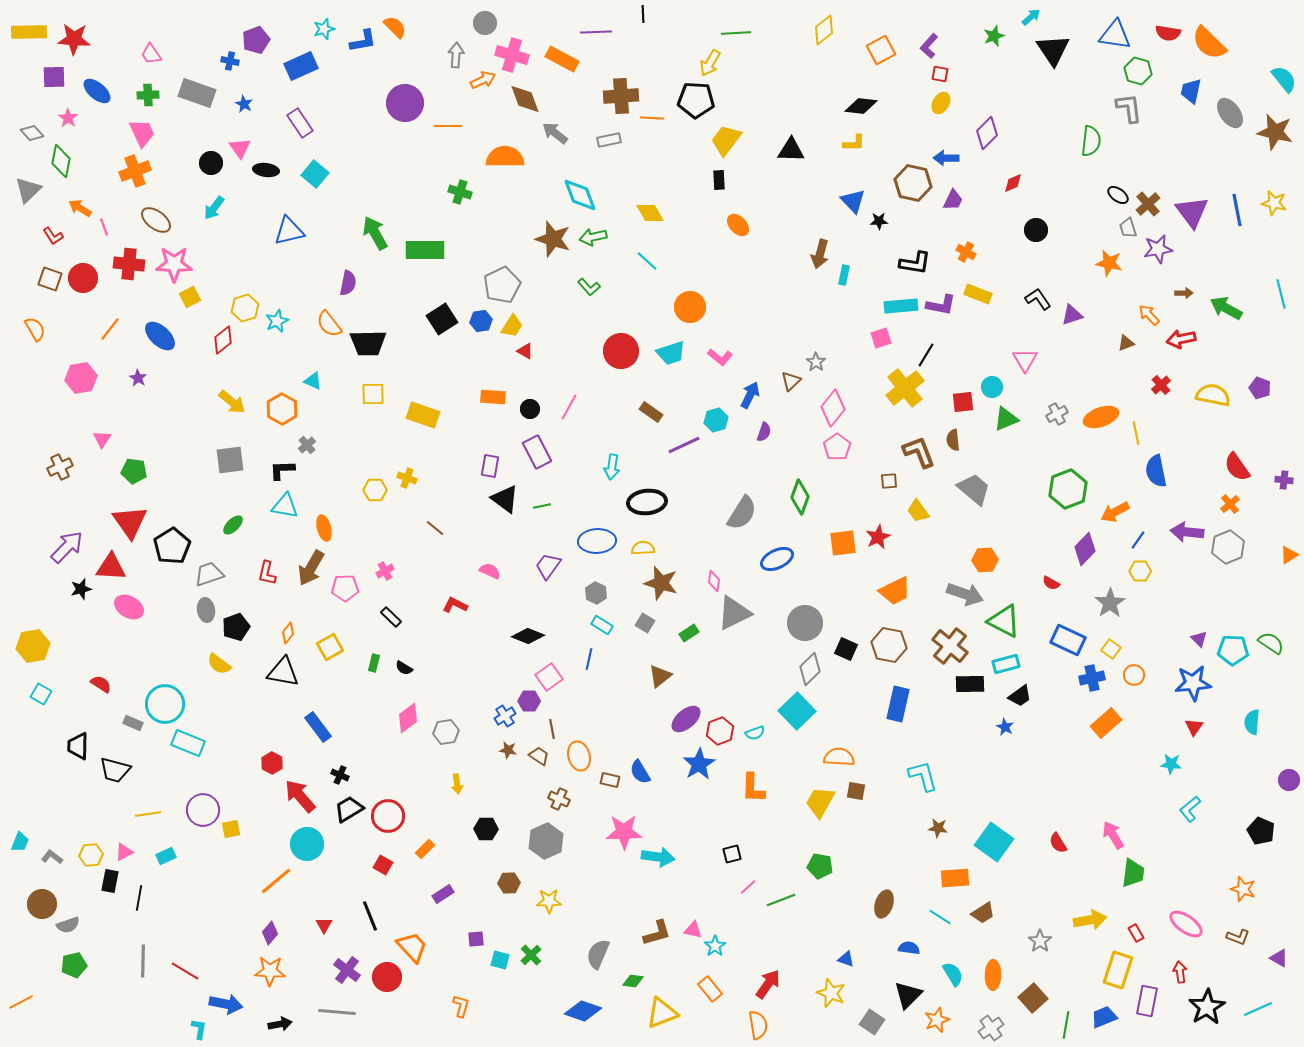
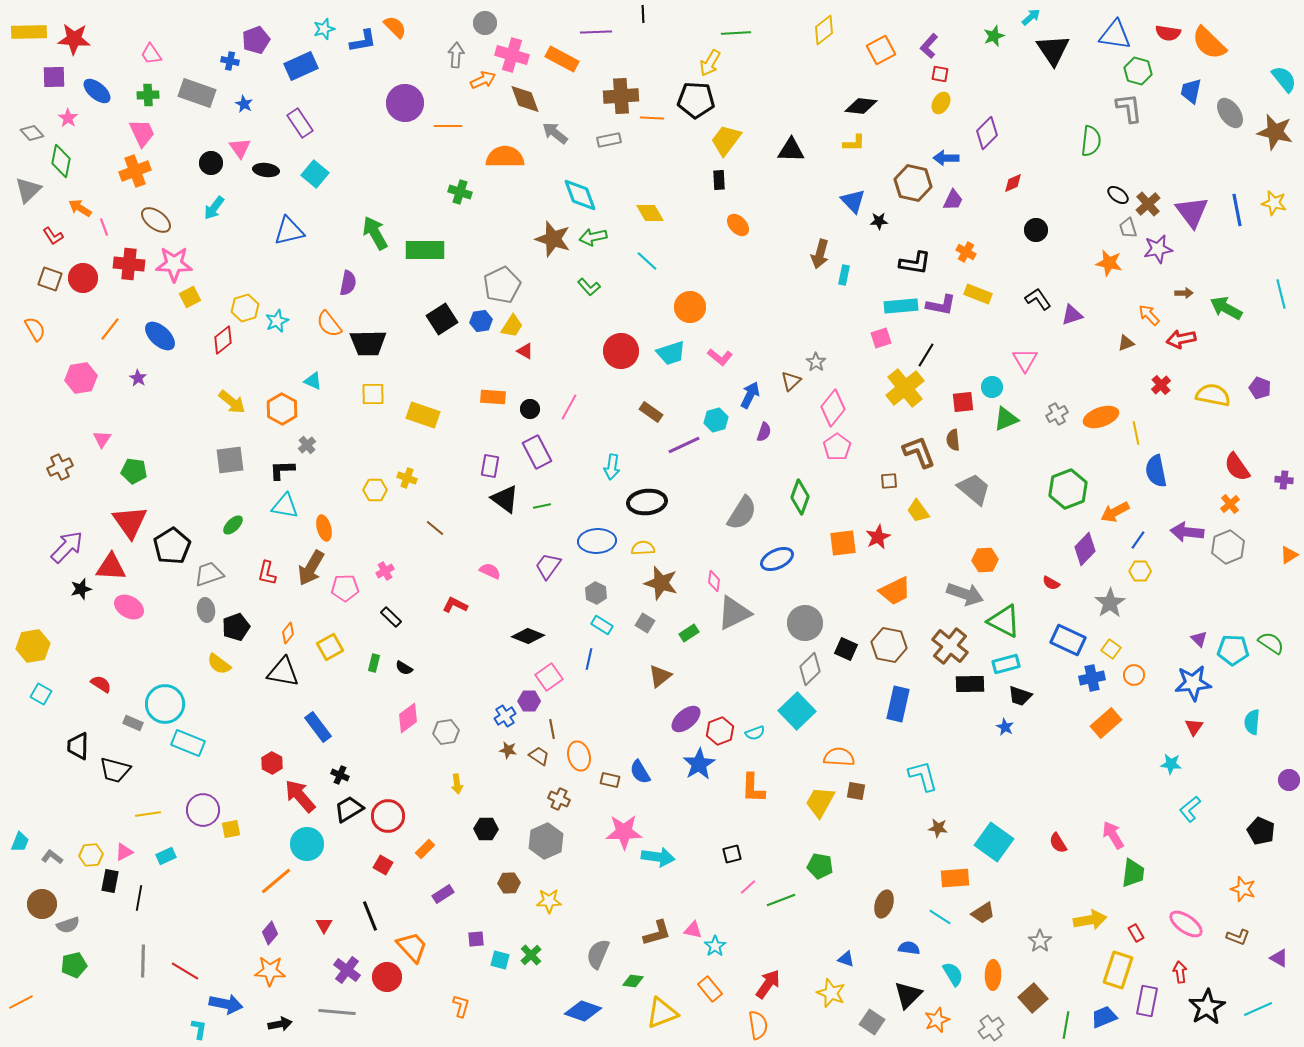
black trapezoid at (1020, 696): rotated 55 degrees clockwise
